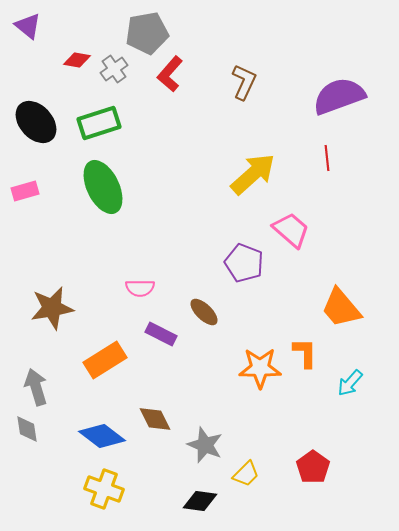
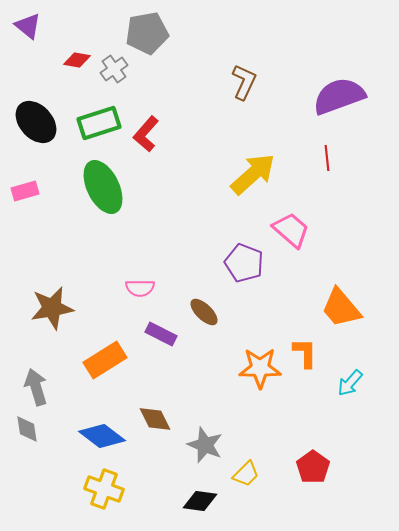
red L-shape: moved 24 px left, 60 px down
